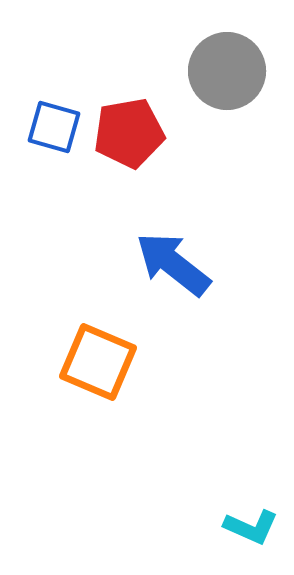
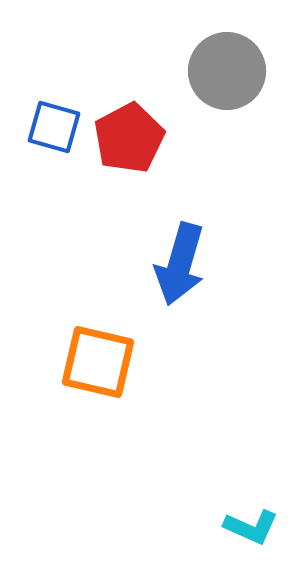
red pentagon: moved 5 px down; rotated 18 degrees counterclockwise
blue arrow: moved 7 px right; rotated 112 degrees counterclockwise
orange square: rotated 10 degrees counterclockwise
